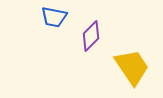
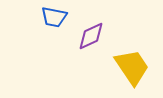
purple diamond: rotated 20 degrees clockwise
